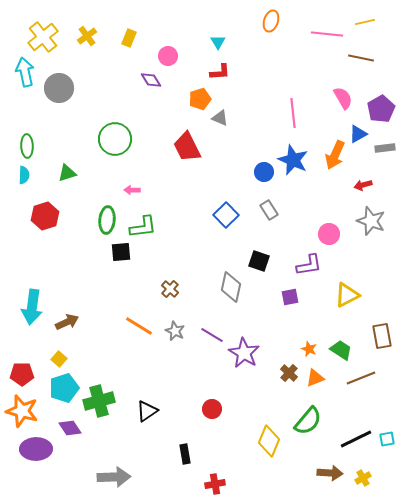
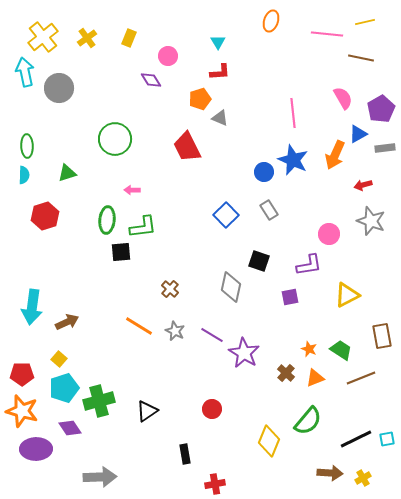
yellow cross at (87, 36): moved 2 px down
brown cross at (289, 373): moved 3 px left
gray arrow at (114, 477): moved 14 px left
